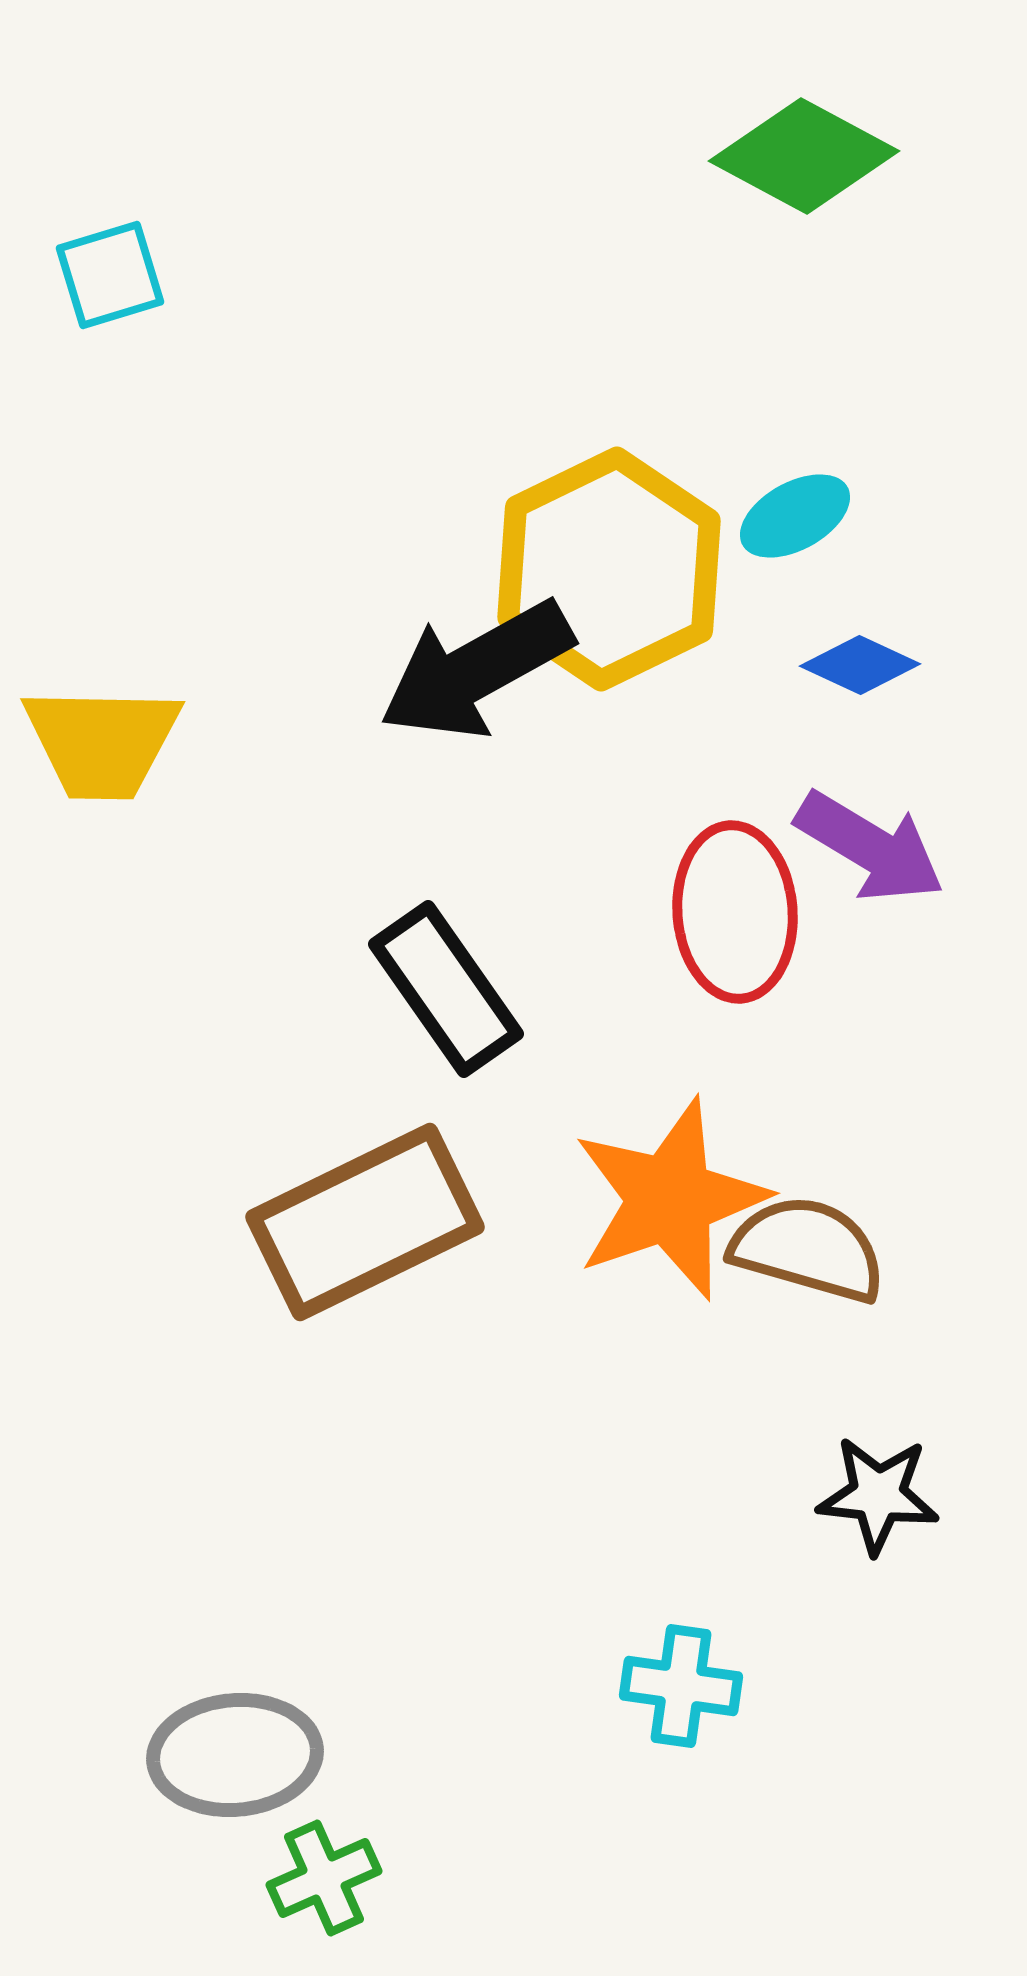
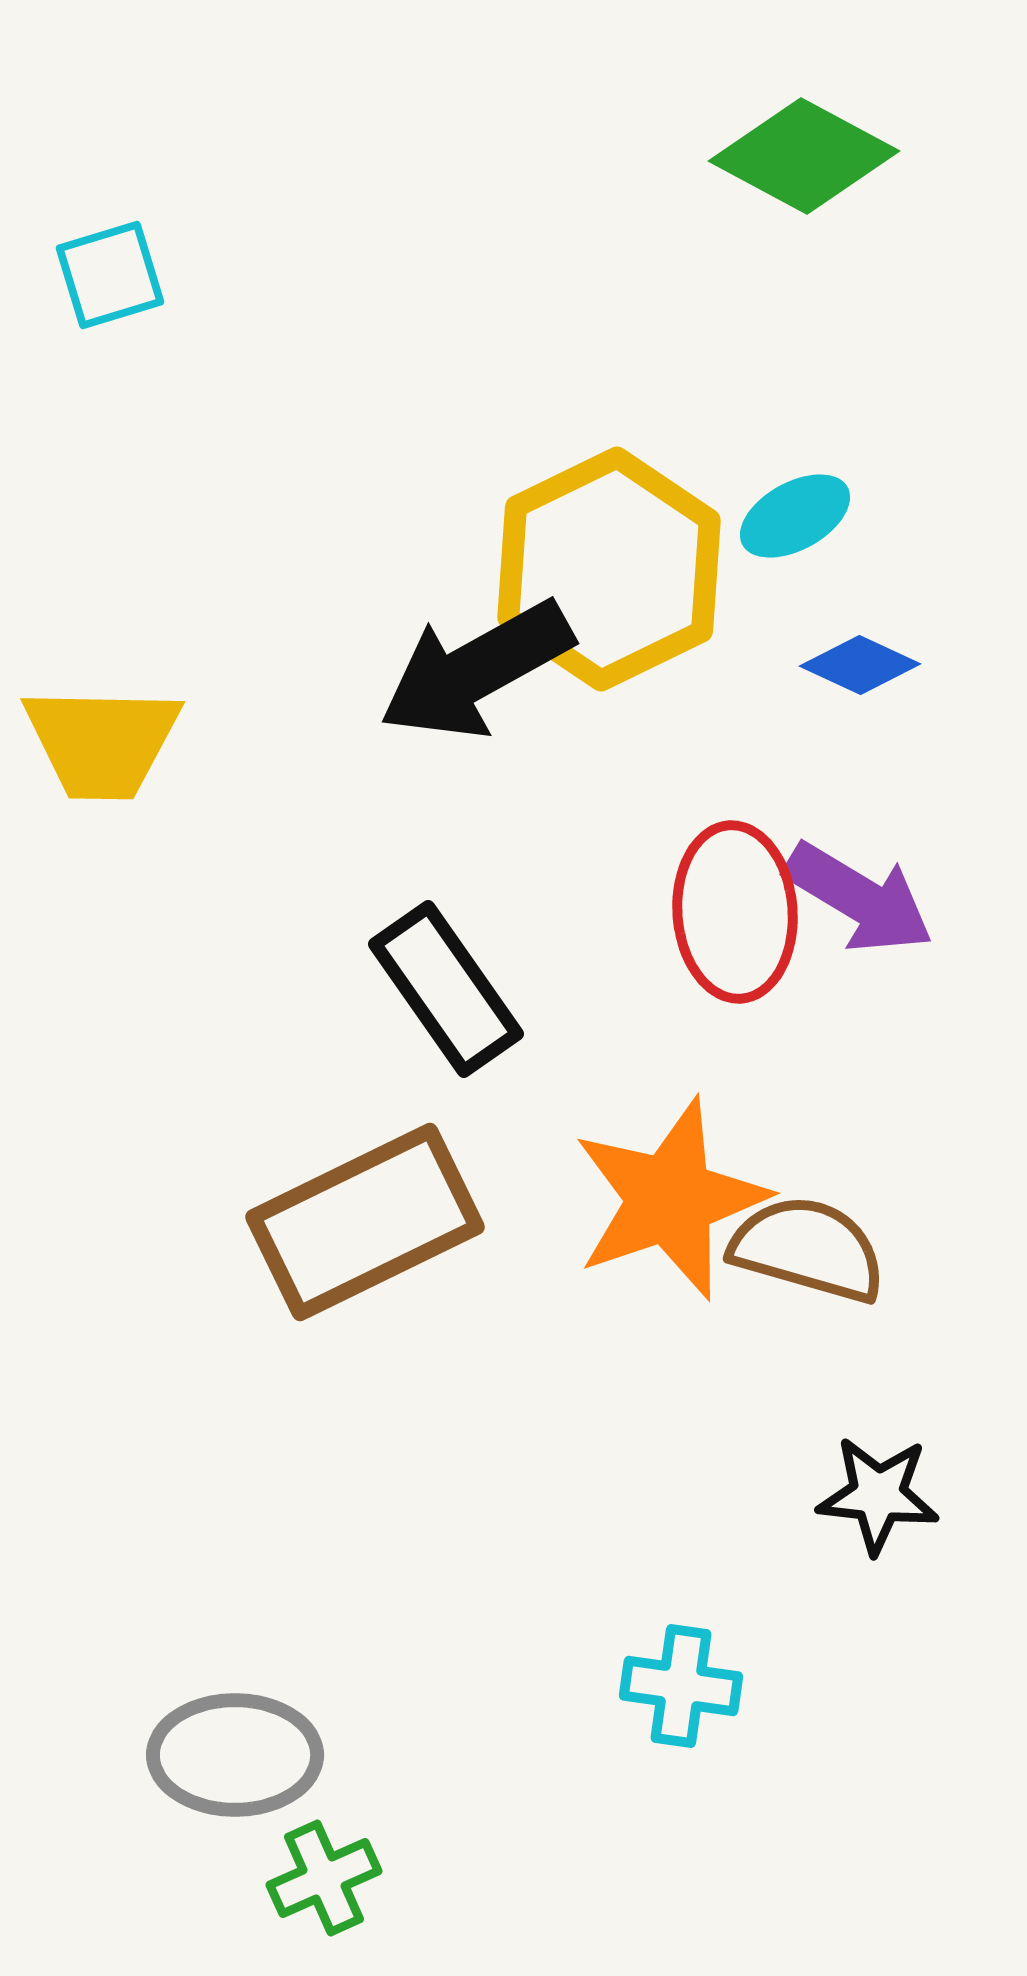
purple arrow: moved 11 px left, 51 px down
gray ellipse: rotated 5 degrees clockwise
